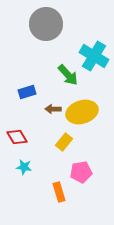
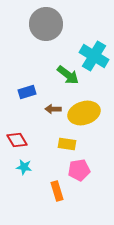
green arrow: rotated 10 degrees counterclockwise
yellow ellipse: moved 2 px right, 1 px down
red diamond: moved 3 px down
yellow rectangle: moved 3 px right, 2 px down; rotated 60 degrees clockwise
pink pentagon: moved 2 px left, 2 px up
orange rectangle: moved 2 px left, 1 px up
